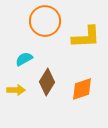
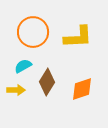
orange circle: moved 12 px left, 11 px down
yellow L-shape: moved 8 px left
cyan semicircle: moved 1 px left, 7 px down
